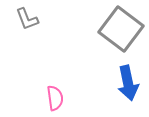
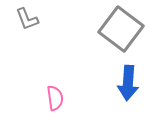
blue arrow: rotated 16 degrees clockwise
